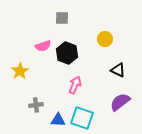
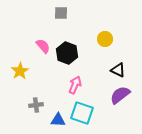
gray square: moved 1 px left, 5 px up
pink semicircle: rotated 112 degrees counterclockwise
purple semicircle: moved 7 px up
cyan square: moved 5 px up
